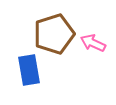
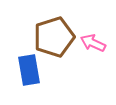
brown pentagon: moved 3 px down
